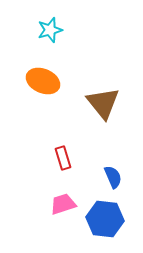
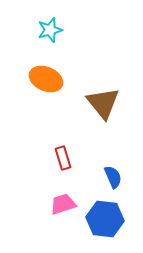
orange ellipse: moved 3 px right, 2 px up
